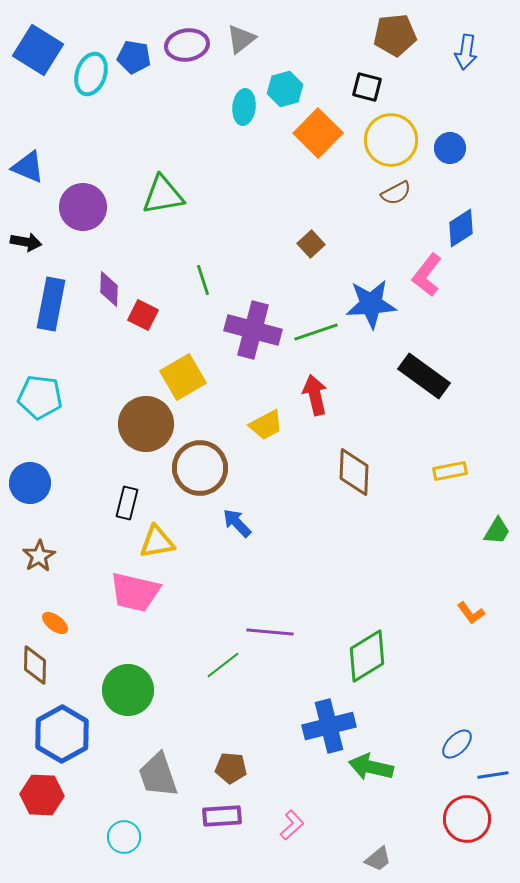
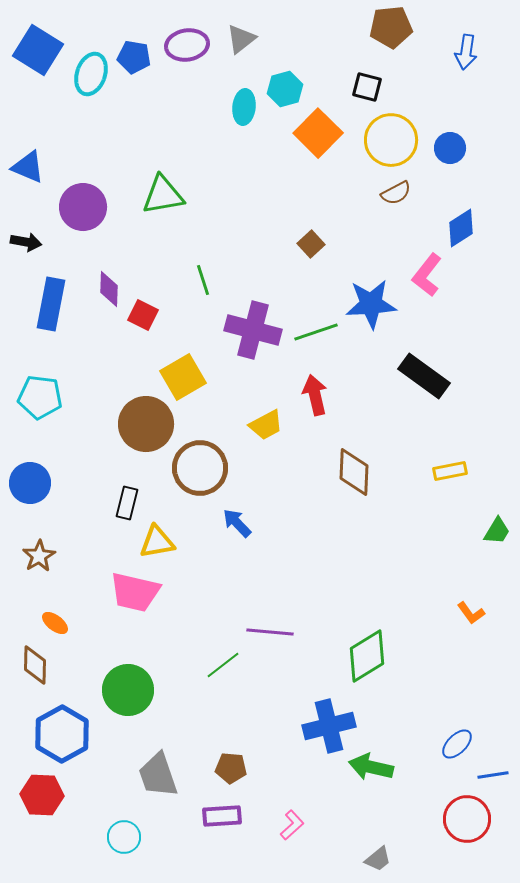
brown pentagon at (395, 35): moved 4 px left, 8 px up
